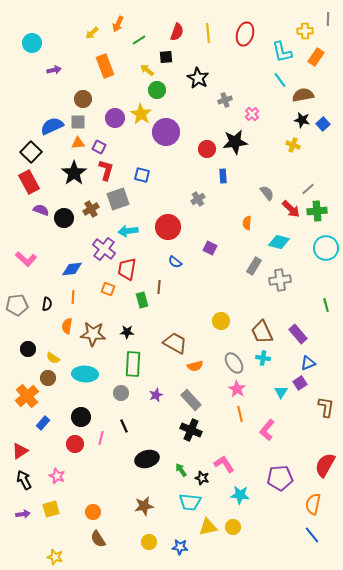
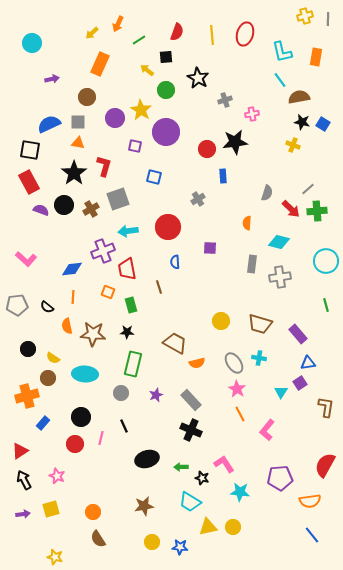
yellow cross at (305, 31): moved 15 px up; rotated 14 degrees counterclockwise
yellow line at (208, 33): moved 4 px right, 2 px down
orange rectangle at (316, 57): rotated 24 degrees counterclockwise
orange rectangle at (105, 66): moved 5 px left, 2 px up; rotated 45 degrees clockwise
purple arrow at (54, 70): moved 2 px left, 9 px down
green circle at (157, 90): moved 9 px right
brown semicircle at (303, 95): moved 4 px left, 2 px down
brown circle at (83, 99): moved 4 px right, 2 px up
yellow star at (141, 114): moved 4 px up
pink cross at (252, 114): rotated 32 degrees clockwise
black star at (302, 120): moved 2 px down
blue square at (323, 124): rotated 16 degrees counterclockwise
blue semicircle at (52, 126): moved 3 px left, 2 px up
orange triangle at (78, 143): rotated 16 degrees clockwise
purple square at (99, 147): moved 36 px right, 1 px up; rotated 16 degrees counterclockwise
black square at (31, 152): moved 1 px left, 2 px up; rotated 35 degrees counterclockwise
red L-shape at (106, 170): moved 2 px left, 4 px up
blue square at (142, 175): moved 12 px right, 2 px down
gray semicircle at (267, 193): rotated 56 degrees clockwise
black circle at (64, 218): moved 13 px up
purple square at (210, 248): rotated 24 degrees counterclockwise
cyan circle at (326, 248): moved 13 px down
purple cross at (104, 249): moved 1 px left, 2 px down; rotated 30 degrees clockwise
blue semicircle at (175, 262): rotated 48 degrees clockwise
gray rectangle at (254, 266): moved 2 px left, 2 px up; rotated 24 degrees counterclockwise
red trapezoid at (127, 269): rotated 20 degrees counterclockwise
gray cross at (280, 280): moved 3 px up
brown line at (159, 287): rotated 24 degrees counterclockwise
orange square at (108, 289): moved 3 px down
green rectangle at (142, 300): moved 11 px left, 5 px down
black semicircle at (47, 304): moved 3 px down; rotated 120 degrees clockwise
orange semicircle at (67, 326): rotated 21 degrees counterclockwise
brown trapezoid at (262, 332): moved 2 px left, 8 px up; rotated 50 degrees counterclockwise
cyan cross at (263, 358): moved 4 px left
blue triangle at (308, 363): rotated 14 degrees clockwise
green rectangle at (133, 364): rotated 10 degrees clockwise
orange semicircle at (195, 366): moved 2 px right, 3 px up
orange cross at (27, 396): rotated 25 degrees clockwise
orange line at (240, 414): rotated 14 degrees counterclockwise
green arrow at (181, 470): moved 3 px up; rotated 56 degrees counterclockwise
cyan star at (240, 495): moved 3 px up
cyan trapezoid at (190, 502): rotated 25 degrees clockwise
orange semicircle at (313, 504): moved 3 px left, 3 px up; rotated 110 degrees counterclockwise
yellow circle at (149, 542): moved 3 px right
